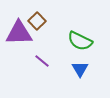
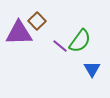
green semicircle: rotated 80 degrees counterclockwise
purple line: moved 18 px right, 15 px up
blue triangle: moved 12 px right
